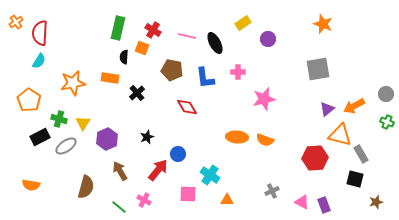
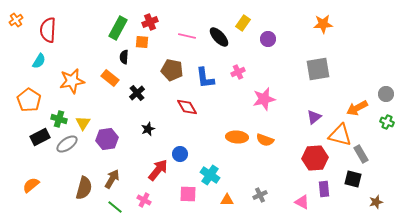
orange cross at (16, 22): moved 2 px up
yellow rectangle at (243, 23): rotated 21 degrees counterclockwise
orange star at (323, 24): rotated 24 degrees counterclockwise
green rectangle at (118, 28): rotated 15 degrees clockwise
red cross at (153, 30): moved 3 px left, 8 px up; rotated 35 degrees clockwise
red semicircle at (40, 33): moved 8 px right, 3 px up
black ellipse at (215, 43): moved 4 px right, 6 px up; rotated 15 degrees counterclockwise
orange square at (142, 48): moved 6 px up; rotated 16 degrees counterclockwise
pink cross at (238, 72): rotated 24 degrees counterclockwise
orange rectangle at (110, 78): rotated 30 degrees clockwise
orange star at (73, 83): moved 1 px left, 2 px up
orange arrow at (354, 106): moved 3 px right, 2 px down
purple triangle at (327, 109): moved 13 px left, 8 px down
black star at (147, 137): moved 1 px right, 8 px up
purple hexagon at (107, 139): rotated 15 degrees clockwise
gray ellipse at (66, 146): moved 1 px right, 2 px up
blue circle at (178, 154): moved 2 px right
brown arrow at (120, 171): moved 8 px left, 8 px down; rotated 60 degrees clockwise
black square at (355, 179): moved 2 px left
orange semicircle at (31, 185): rotated 132 degrees clockwise
brown semicircle at (86, 187): moved 2 px left, 1 px down
gray cross at (272, 191): moved 12 px left, 4 px down
purple rectangle at (324, 205): moved 16 px up; rotated 14 degrees clockwise
green line at (119, 207): moved 4 px left
